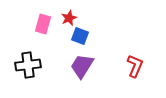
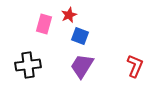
red star: moved 3 px up
pink rectangle: moved 1 px right
